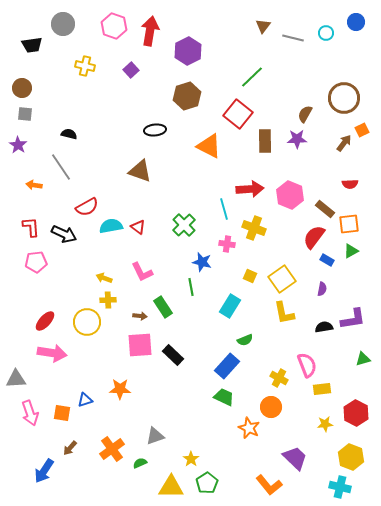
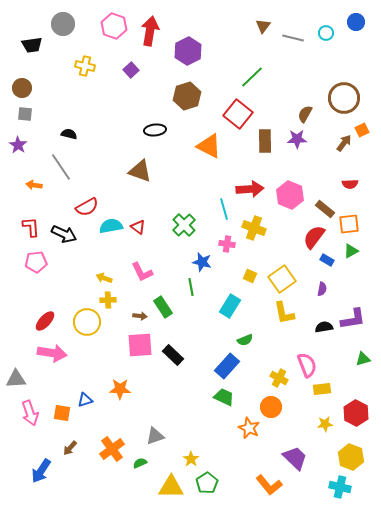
blue arrow at (44, 471): moved 3 px left
